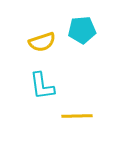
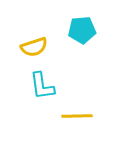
yellow semicircle: moved 8 px left, 5 px down
